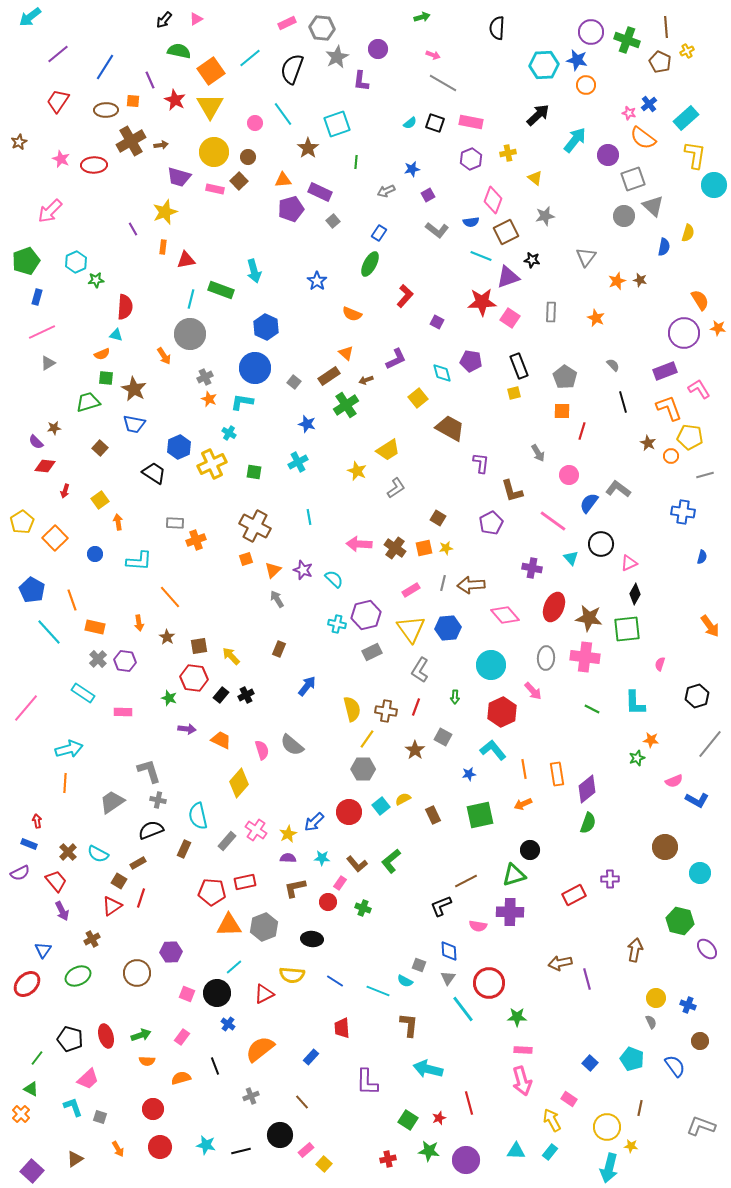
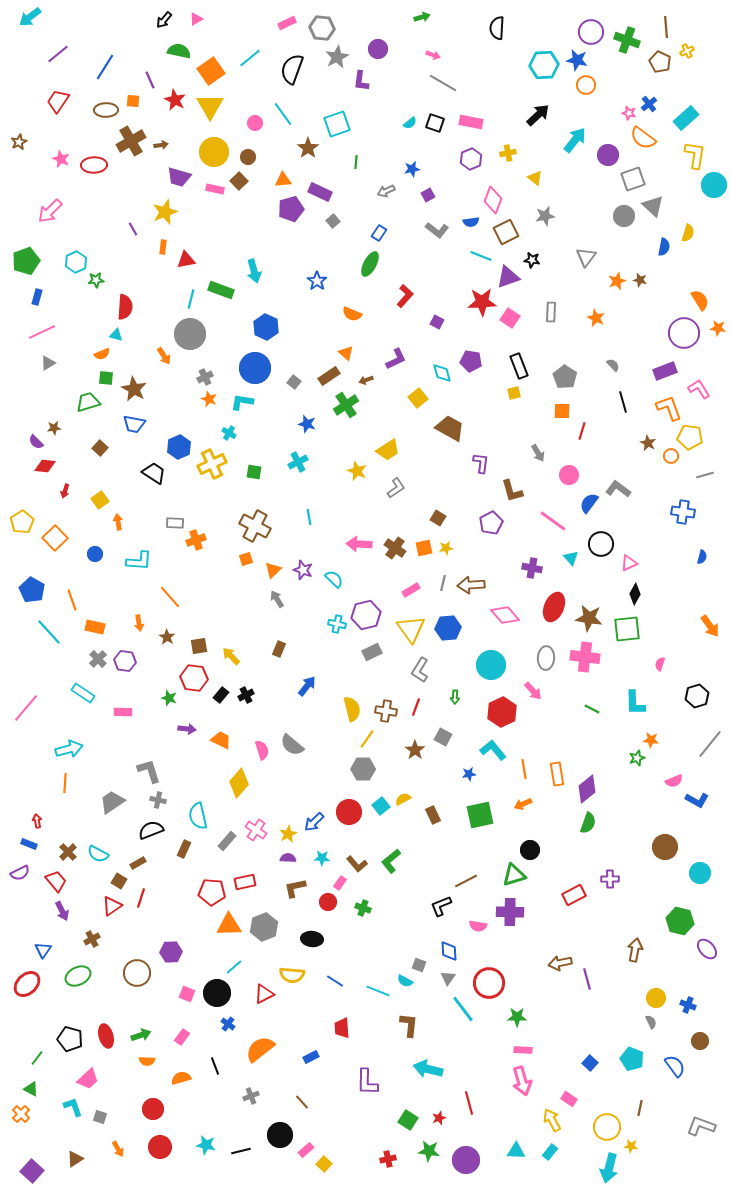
blue rectangle at (311, 1057): rotated 21 degrees clockwise
